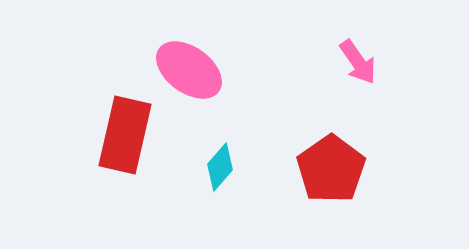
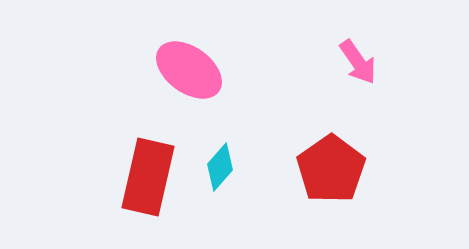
red rectangle: moved 23 px right, 42 px down
